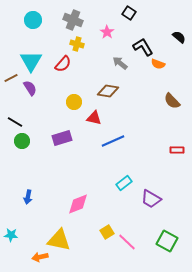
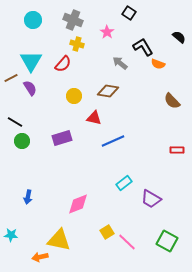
yellow circle: moved 6 px up
